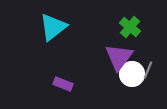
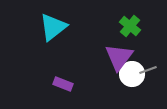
green cross: moved 1 px up
gray line: rotated 48 degrees clockwise
